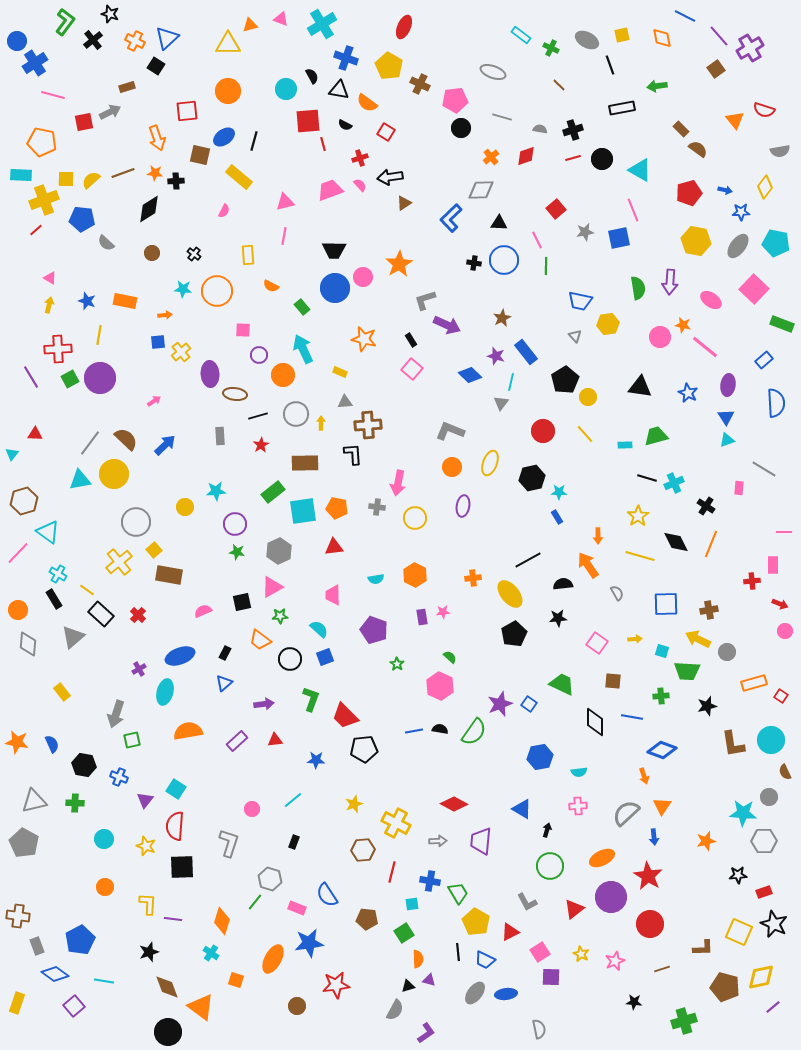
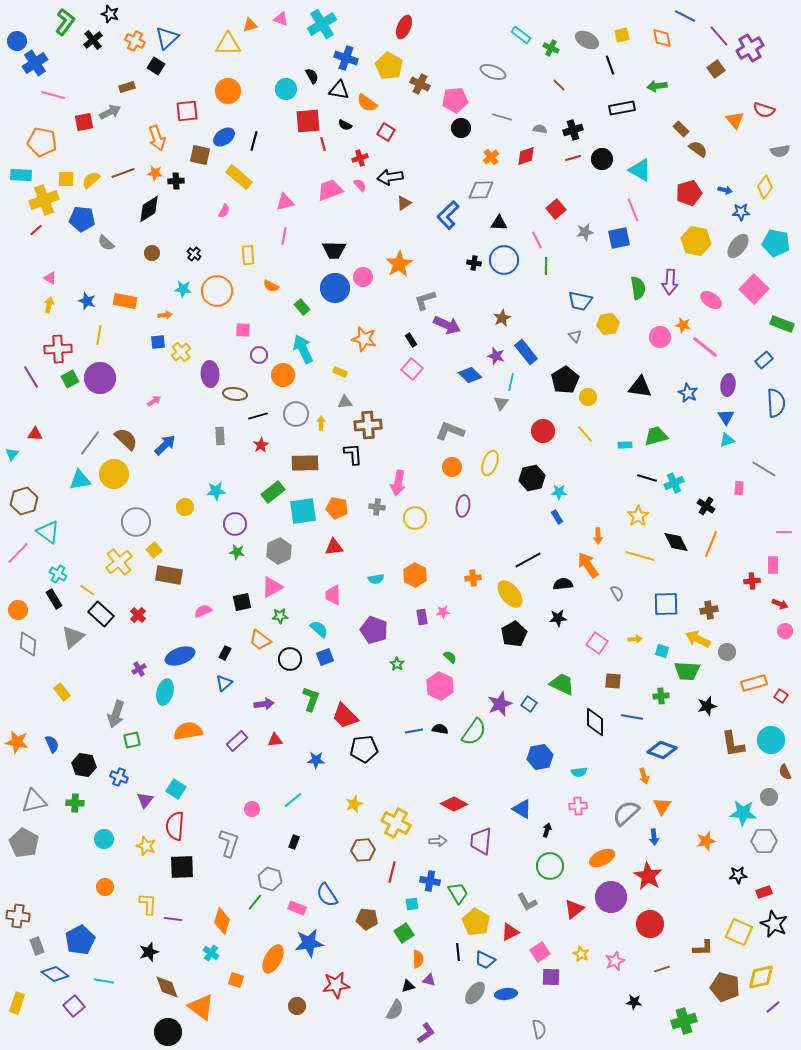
blue L-shape at (451, 218): moved 3 px left, 3 px up
